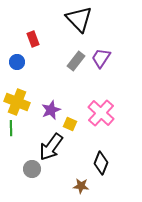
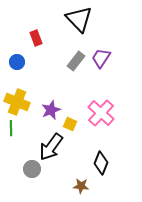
red rectangle: moved 3 px right, 1 px up
